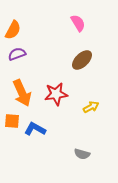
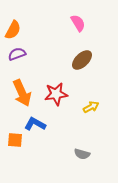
orange square: moved 3 px right, 19 px down
blue L-shape: moved 5 px up
